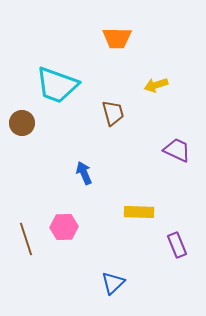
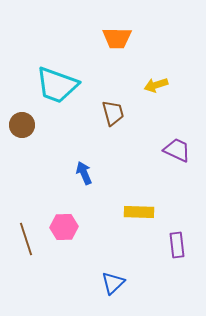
brown circle: moved 2 px down
purple rectangle: rotated 15 degrees clockwise
